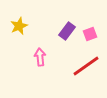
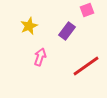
yellow star: moved 10 px right
pink square: moved 3 px left, 24 px up
pink arrow: rotated 24 degrees clockwise
